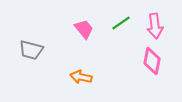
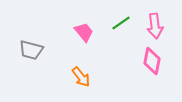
pink trapezoid: moved 3 px down
orange arrow: rotated 140 degrees counterclockwise
